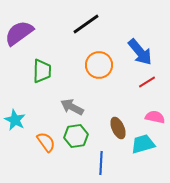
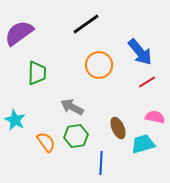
green trapezoid: moved 5 px left, 2 px down
